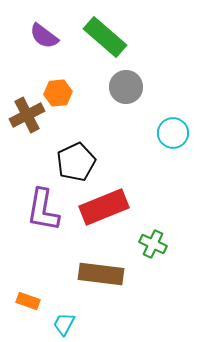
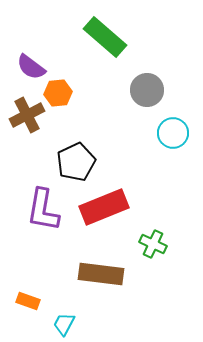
purple semicircle: moved 13 px left, 31 px down
gray circle: moved 21 px right, 3 px down
